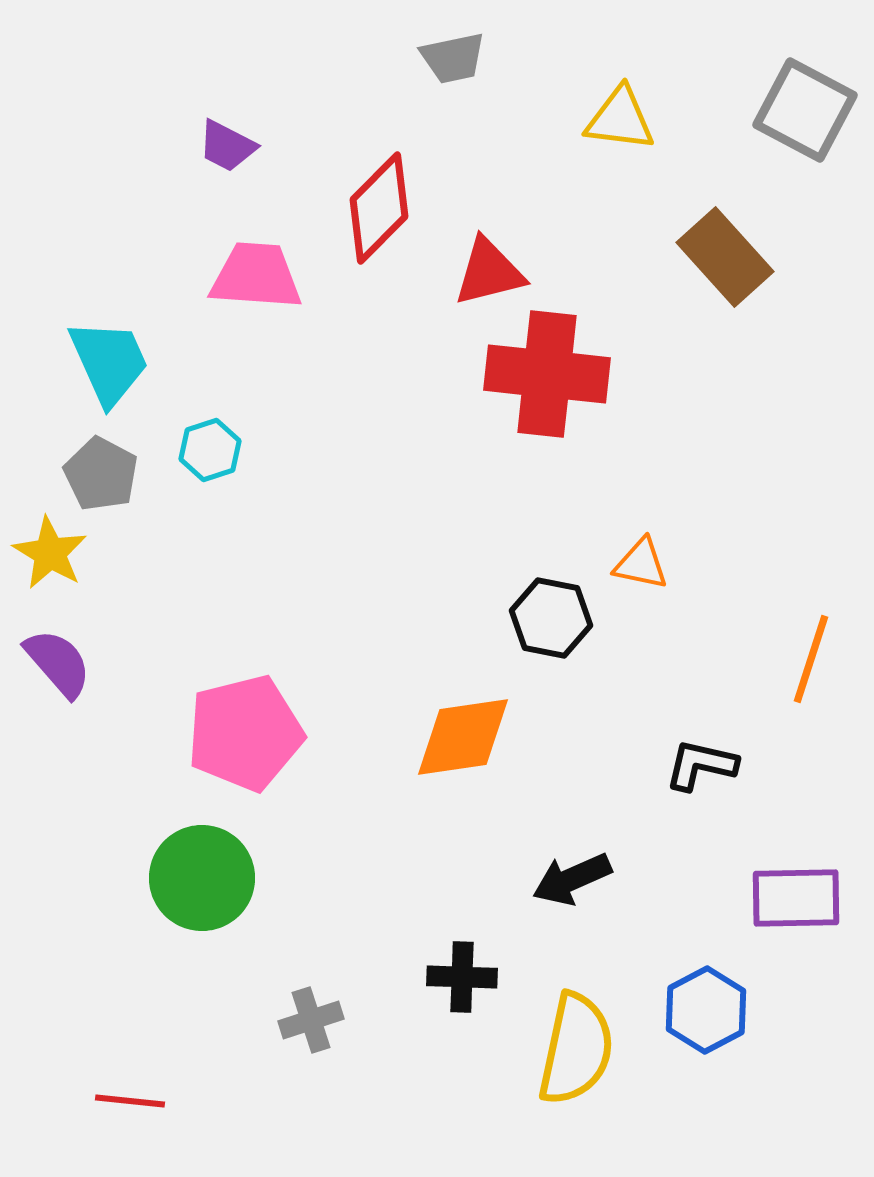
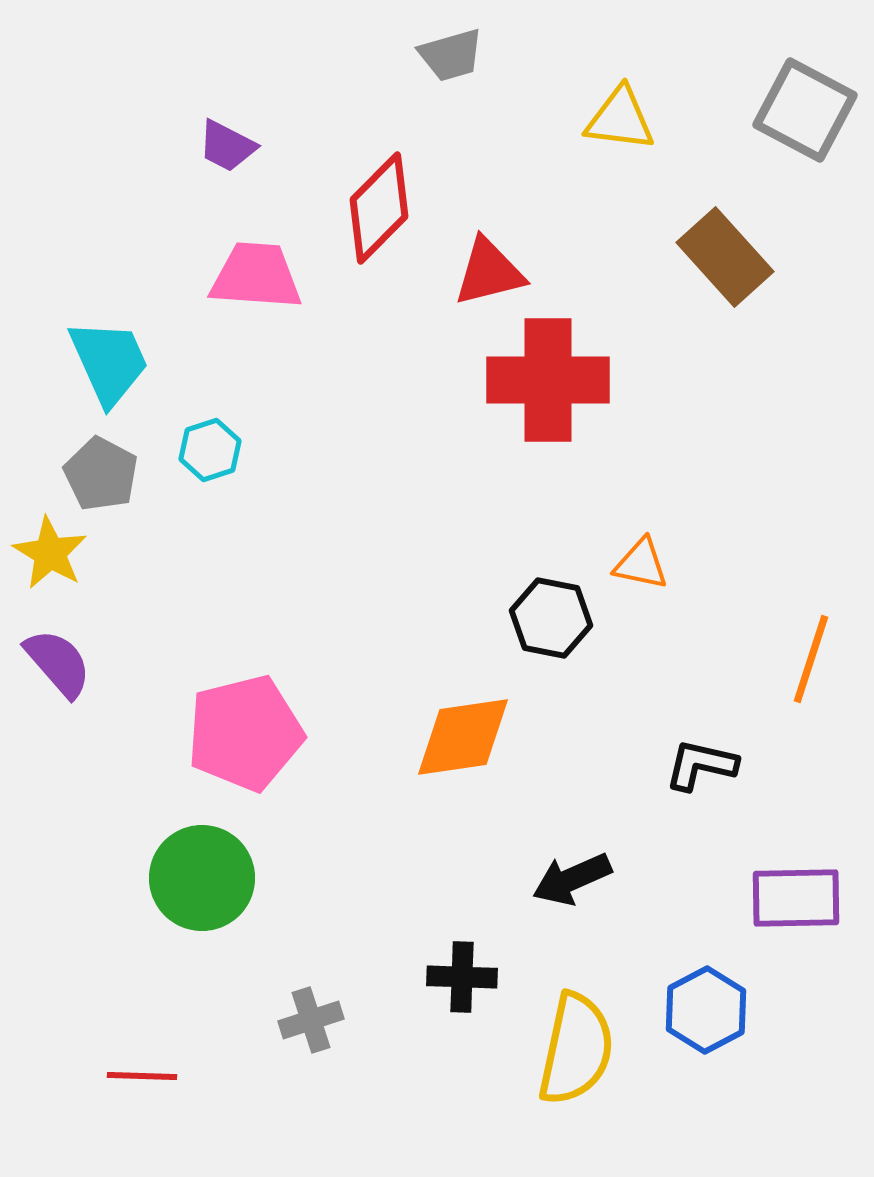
gray trapezoid: moved 2 px left, 3 px up; rotated 4 degrees counterclockwise
red cross: moved 1 px right, 6 px down; rotated 6 degrees counterclockwise
red line: moved 12 px right, 25 px up; rotated 4 degrees counterclockwise
